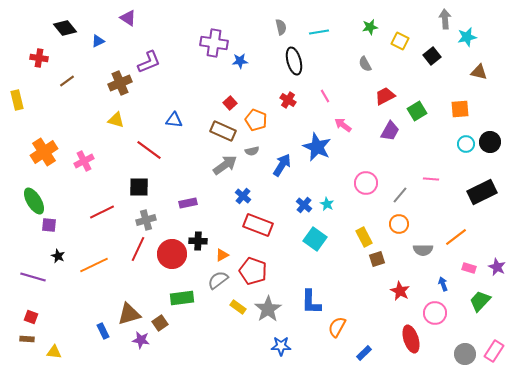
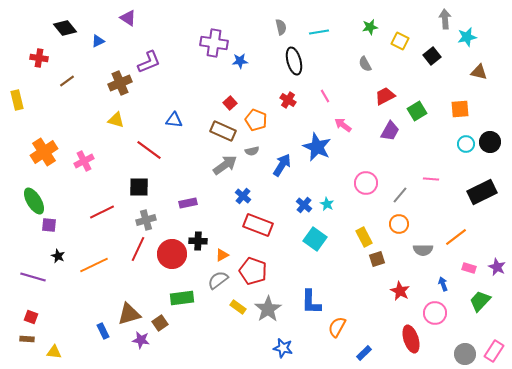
blue star at (281, 346): moved 2 px right, 2 px down; rotated 12 degrees clockwise
